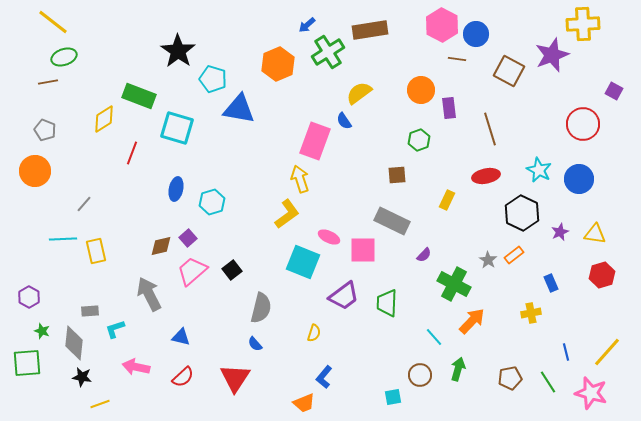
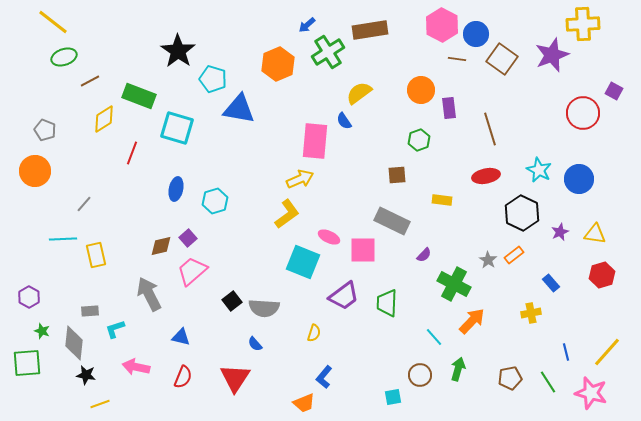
brown square at (509, 71): moved 7 px left, 12 px up; rotated 8 degrees clockwise
brown line at (48, 82): moved 42 px right, 1 px up; rotated 18 degrees counterclockwise
red circle at (583, 124): moved 11 px up
pink rectangle at (315, 141): rotated 15 degrees counterclockwise
yellow arrow at (300, 179): rotated 84 degrees clockwise
yellow rectangle at (447, 200): moved 5 px left; rotated 72 degrees clockwise
cyan hexagon at (212, 202): moved 3 px right, 1 px up
yellow rectangle at (96, 251): moved 4 px down
black square at (232, 270): moved 31 px down
blue rectangle at (551, 283): rotated 18 degrees counterclockwise
gray semicircle at (261, 308): moved 3 px right; rotated 80 degrees clockwise
black star at (82, 377): moved 4 px right, 2 px up
red semicircle at (183, 377): rotated 25 degrees counterclockwise
